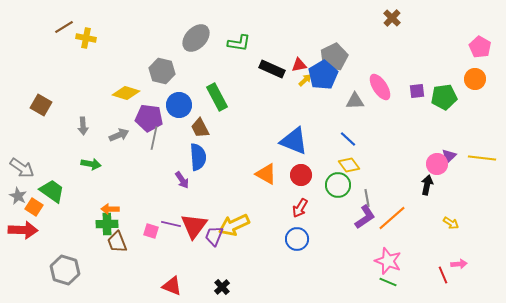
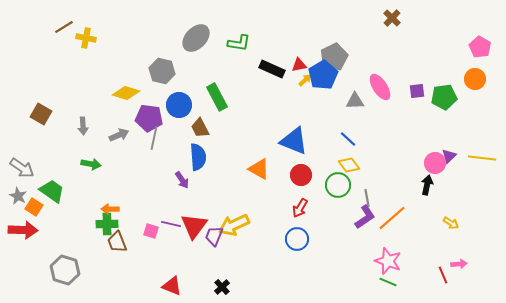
brown square at (41, 105): moved 9 px down
pink circle at (437, 164): moved 2 px left, 1 px up
orange triangle at (266, 174): moved 7 px left, 5 px up
